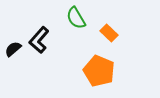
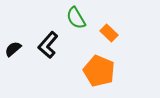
black L-shape: moved 9 px right, 5 px down
